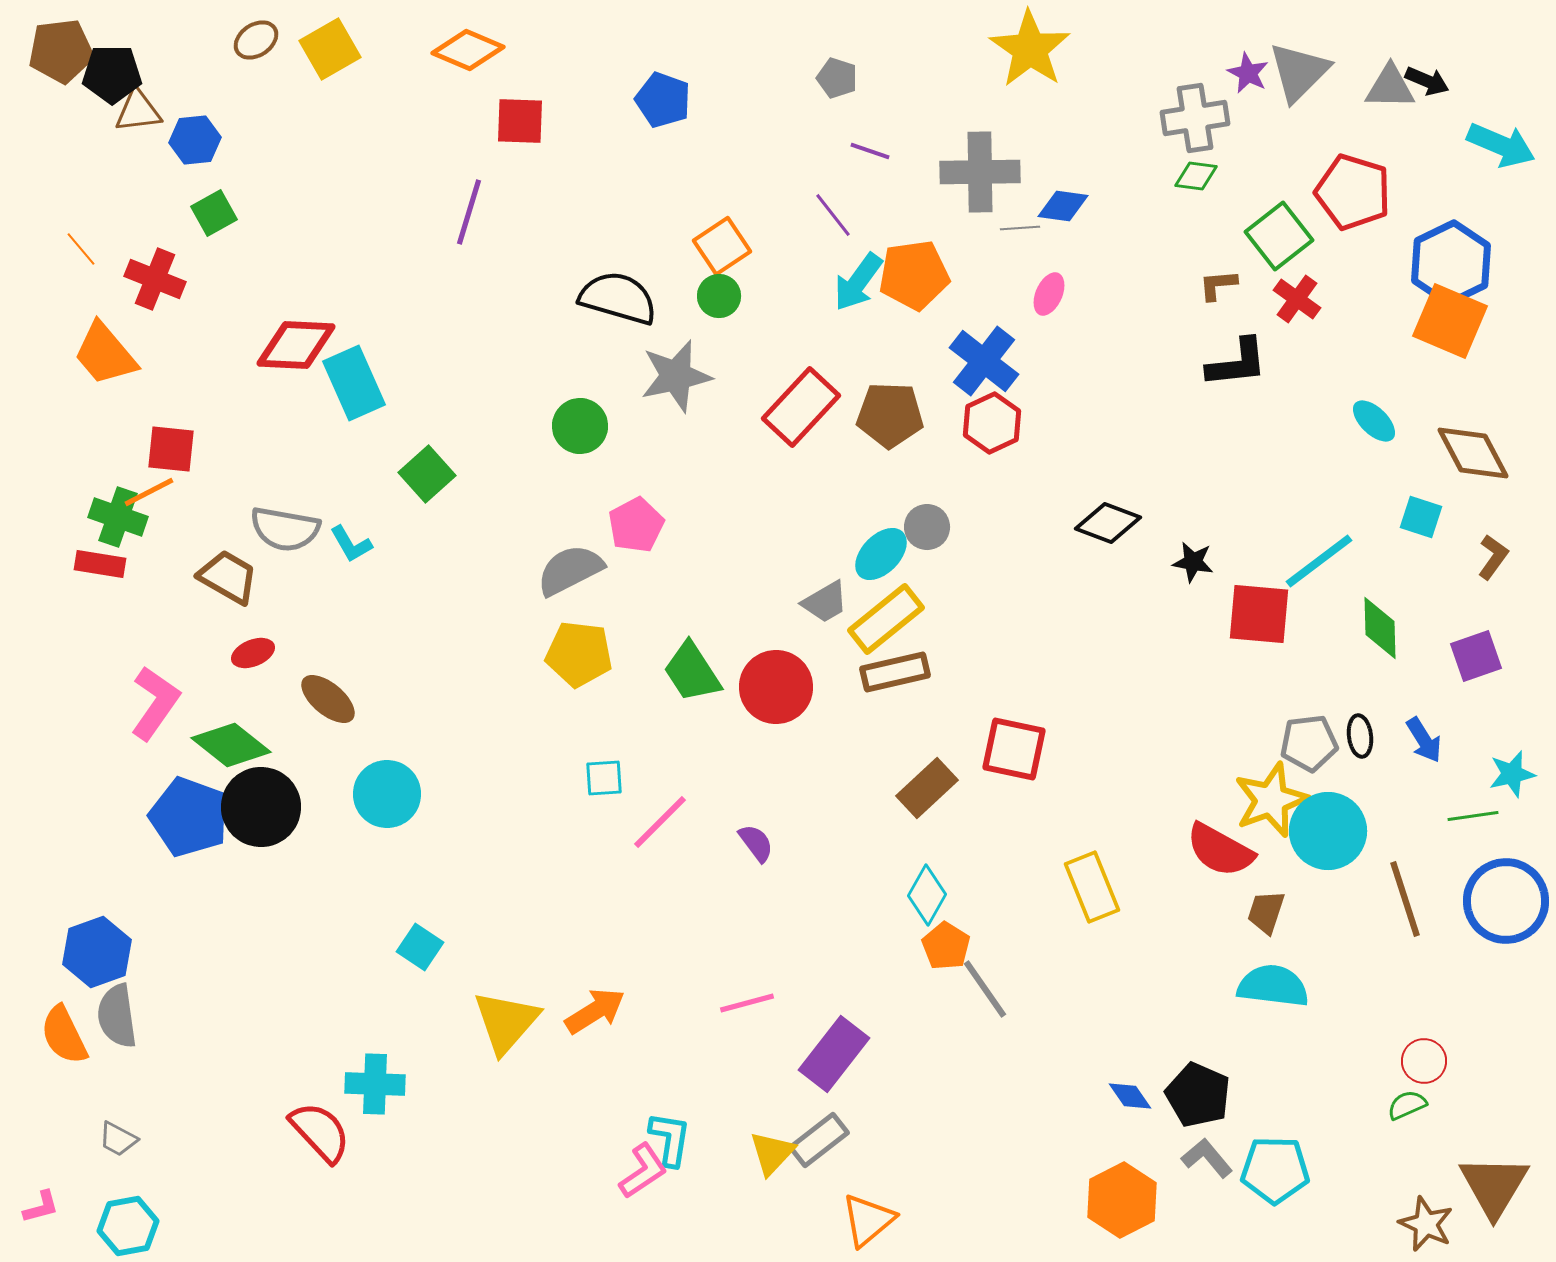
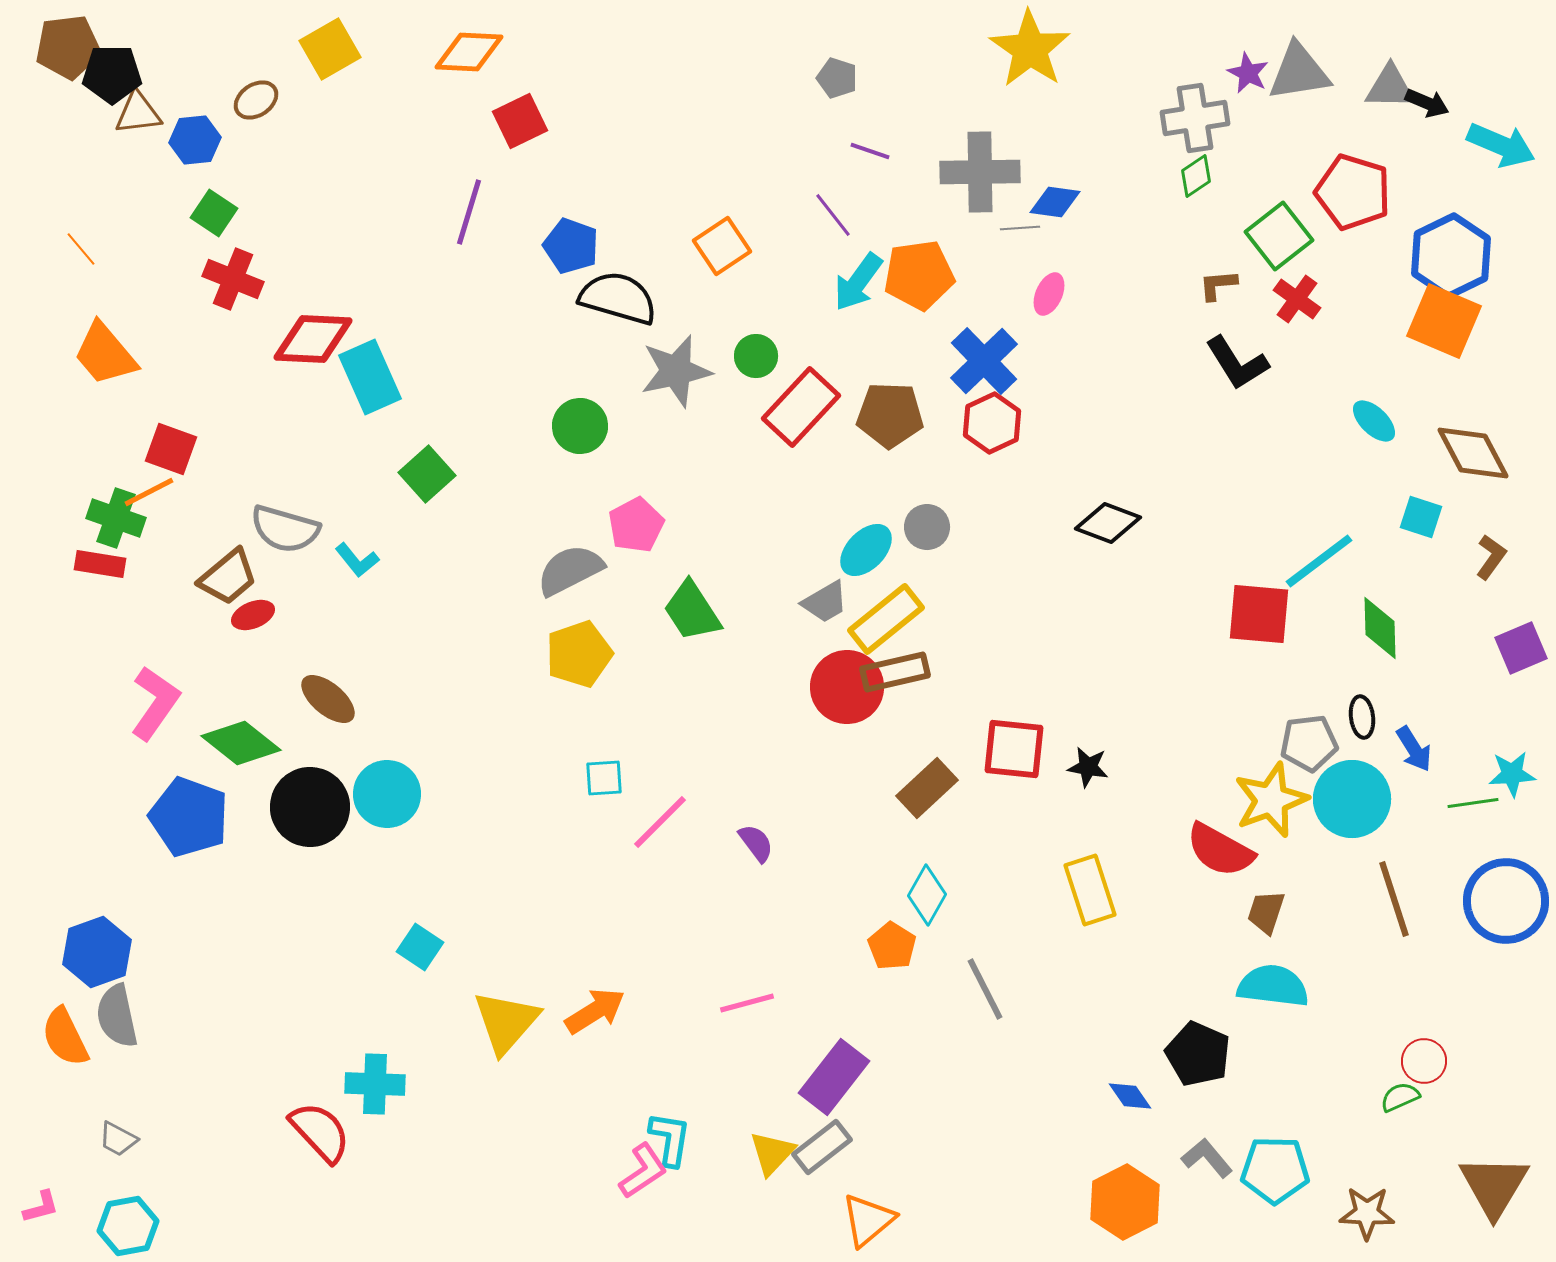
brown ellipse at (256, 40): moved 60 px down
orange diamond at (468, 50): moved 1 px right, 2 px down; rotated 20 degrees counterclockwise
brown pentagon at (61, 51): moved 7 px right, 4 px up
gray triangle at (1299, 72): rotated 36 degrees clockwise
black arrow at (1427, 81): moved 22 px down
blue pentagon at (663, 100): moved 92 px left, 146 px down
brown triangle at (138, 111): moved 2 px down
red square at (520, 121): rotated 28 degrees counterclockwise
green diamond at (1196, 176): rotated 42 degrees counterclockwise
blue diamond at (1063, 206): moved 8 px left, 4 px up
green square at (214, 213): rotated 27 degrees counterclockwise
blue hexagon at (1451, 263): moved 7 px up
orange pentagon at (914, 275): moved 5 px right
red cross at (155, 279): moved 78 px right
green circle at (719, 296): moved 37 px right, 60 px down
orange square at (1450, 321): moved 6 px left
red diamond at (296, 345): moved 17 px right, 6 px up
blue cross at (984, 361): rotated 8 degrees clockwise
black L-shape at (1237, 363): rotated 64 degrees clockwise
gray star at (676, 376): moved 5 px up
cyan rectangle at (354, 383): moved 16 px right, 6 px up
red square at (171, 449): rotated 14 degrees clockwise
green cross at (118, 517): moved 2 px left, 1 px down
gray semicircle at (285, 529): rotated 6 degrees clockwise
cyan L-shape at (351, 544): moved 6 px right, 16 px down; rotated 9 degrees counterclockwise
cyan ellipse at (881, 554): moved 15 px left, 4 px up
brown L-shape at (1493, 557): moved 2 px left
black star at (1193, 562): moved 105 px left, 205 px down
brown trapezoid at (228, 577): rotated 110 degrees clockwise
red ellipse at (253, 653): moved 38 px up
yellow pentagon at (579, 654): rotated 26 degrees counterclockwise
purple square at (1476, 656): moved 45 px right, 8 px up; rotated 4 degrees counterclockwise
green trapezoid at (692, 672): moved 61 px up
red circle at (776, 687): moved 71 px right
black ellipse at (1360, 736): moved 2 px right, 19 px up
blue arrow at (1424, 740): moved 10 px left, 9 px down
green diamond at (231, 745): moved 10 px right, 2 px up
red square at (1014, 749): rotated 6 degrees counterclockwise
cyan star at (1512, 774): rotated 9 degrees clockwise
black circle at (261, 807): moved 49 px right
green line at (1473, 816): moved 13 px up
cyan circle at (1328, 831): moved 24 px right, 32 px up
yellow rectangle at (1092, 887): moved 2 px left, 3 px down; rotated 4 degrees clockwise
brown line at (1405, 899): moved 11 px left
orange pentagon at (946, 946): moved 54 px left
gray line at (985, 989): rotated 8 degrees clockwise
gray semicircle at (117, 1016): rotated 4 degrees counterclockwise
orange semicircle at (64, 1035): moved 1 px right, 2 px down
purple rectangle at (834, 1054): moved 23 px down
black pentagon at (1198, 1095): moved 41 px up
green semicircle at (1407, 1105): moved 7 px left, 8 px up
gray rectangle at (819, 1140): moved 3 px right, 7 px down
orange hexagon at (1122, 1200): moved 3 px right, 2 px down
brown star at (1426, 1224): moved 59 px left, 11 px up; rotated 22 degrees counterclockwise
